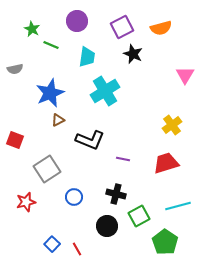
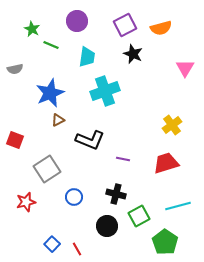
purple square: moved 3 px right, 2 px up
pink triangle: moved 7 px up
cyan cross: rotated 12 degrees clockwise
